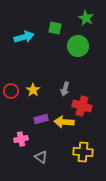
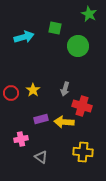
green star: moved 3 px right, 4 px up
red circle: moved 2 px down
